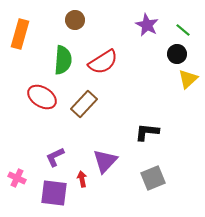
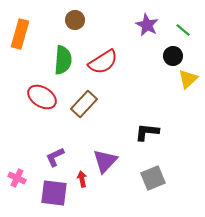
black circle: moved 4 px left, 2 px down
